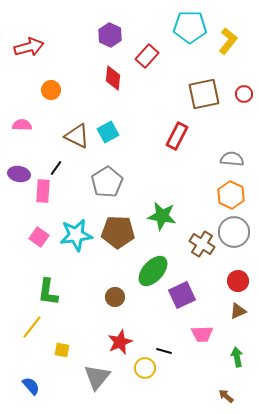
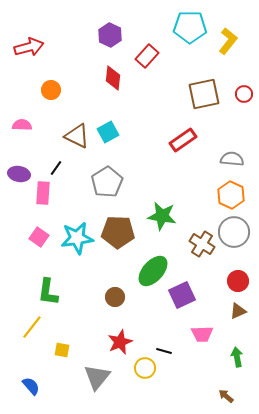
red rectangle at (177, 136): moved 6 px right, 4 px down; rotated 28 degrees clockwise
pink rectangle at (43, 191): moved 2 px down
cyan star at (76, 235): moved 1 px right, 3 px down
